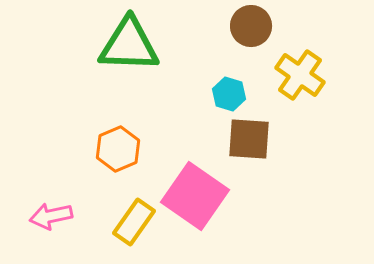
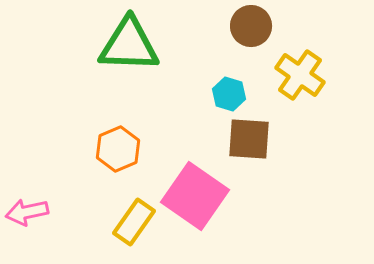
pink arrow: moved 24 px left, 4 px up
